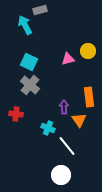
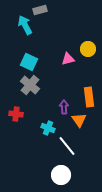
yellow circle: moved 2 px up
